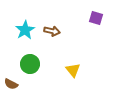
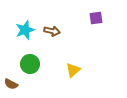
purple square: rotated 24 degrees counterclockwise
cyan star: rotated 12 degrees clockwise
yellow triangle: rotated 28 degrees clockwise
